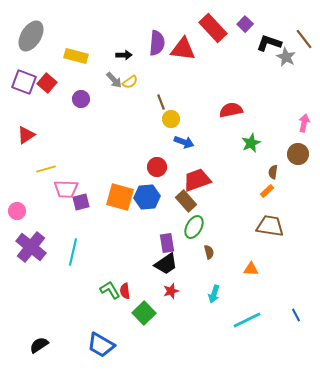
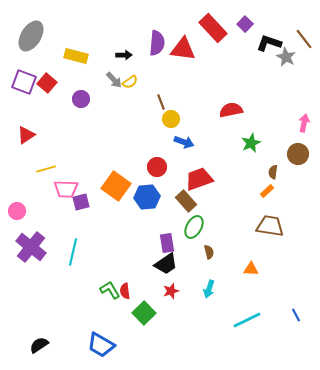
red trapezoid at (197, 180): moved 2 px right, 1 px up
orange square at (120, 197): moved 4 px left, 11 px up; rotated 20 degrees clockwise
cyan arrow at (214, 294): moved 5 px left, 5 px up
